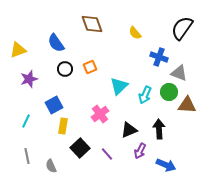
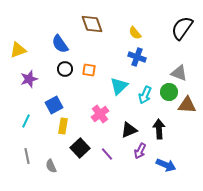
blue semicircle: moved 4 px right, 1 px down
blue cross: moved 22 px left
orange square: moved 1 px left, 3 px down; rotated 32 degrees clockwise
